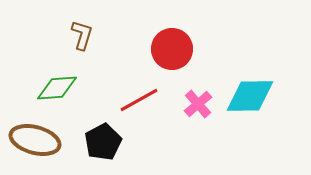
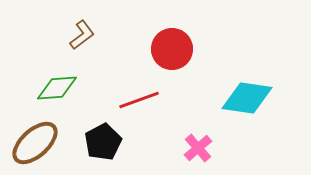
brown L-shape: rotated 36 degrees clockwise
cyan diamond: moved 3 px left, 2 px down; rotated 9 degrees clockwise
red line: rotated 9 degrees clockwise
pink cross: moved 44 px down
brown ellipse: moved 3 px down; rotated 57 degrees counterclockwise
